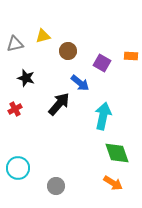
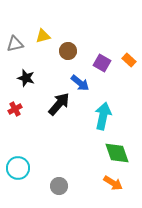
orange rectangle: moved 2 px left, 4 px down; rotated 40 degrees clockwise
gray circle: moved 3 px right
